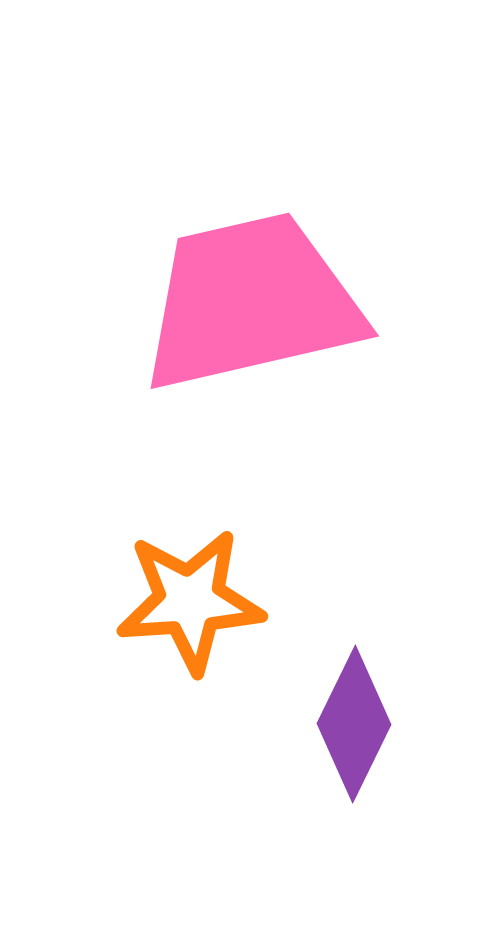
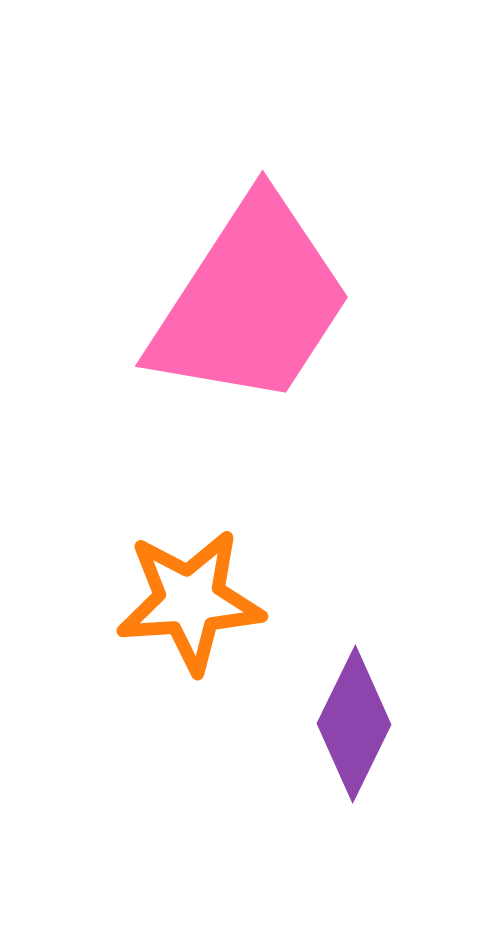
pink trapezoid: rotated 136 degrees clockwise
